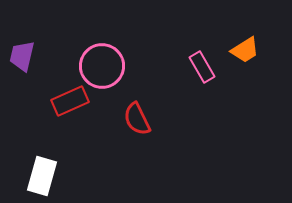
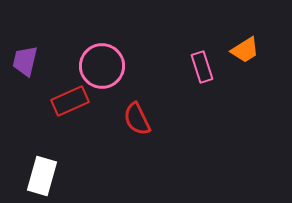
purple trapezoid: moved 3 px right, 5 px down
pink rectangle: rotated 12 degrees clockwise
